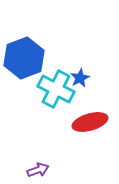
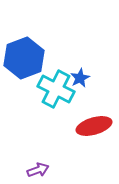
red ellipse: moved 4 px right, 4 px down
